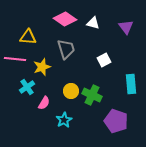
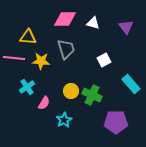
pink diamond: rotated 35 degrees counterclockwise
pink line: moved 1 px left, 1 px up
yellow star: moved 1 px left, 6 px up; rotated 24 degrees clockwise
cyan rectangle: rotated 36 degrees counterclockwise
purple pentagon: moved 1 px down; rotated 20 degrees counterclockwise
